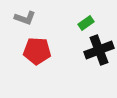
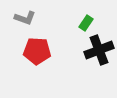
green rectangle: rotated 21 degrees counterclockwise
